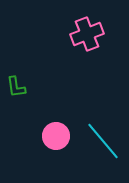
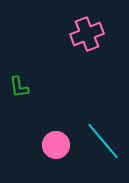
green L-shape: moved 3 px right
pink circle: moved 9 px down
